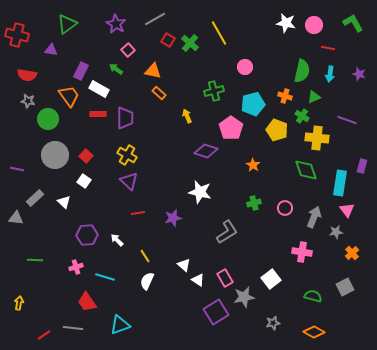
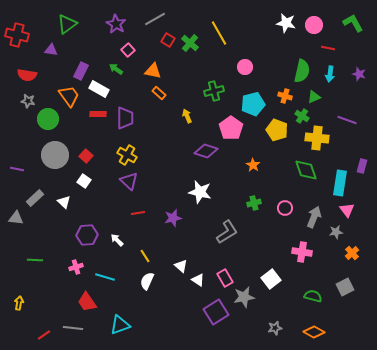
white triangle at (184, 265): moved 3 px left, 1 px down
gray star at (273, 323): moved 2 px right, 5 px down
